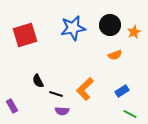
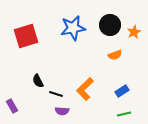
red square: moved 1 px right, 1 px down
green line: moved 6 px left; rotated 40 degrees counterclockwise
